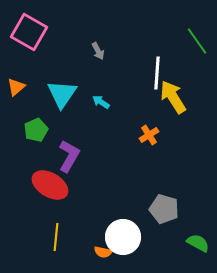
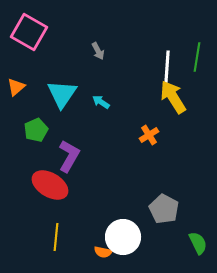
green line: moved 16 px down; rotated 44 degrees clockwise
white line: moved 10 px right, 6 px up
gray pentagon: rotated 12 degrees clockwise
green semicircle: rotated 35 degrees clockwise
